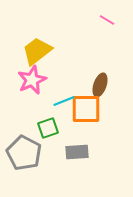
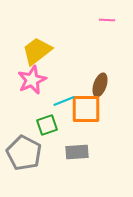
pink line: rotated 28 degrees counterclockwise
green square: moved 1 px left, 3 px up
